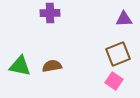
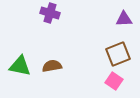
purple cross: rotated 18 degrees clockwise
